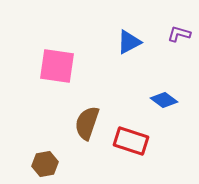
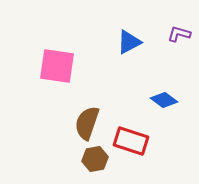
brown hexagon: moved 50 px right, 5 px up
